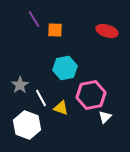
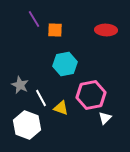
red ellipse: moved 1 px left, 1 px up; rotated 15 degrees counterclockwise
cyan hexagon: moved 4 px up
gray star: rotated 12 degrees counterclockwise
white triangle: moved 1 px down
